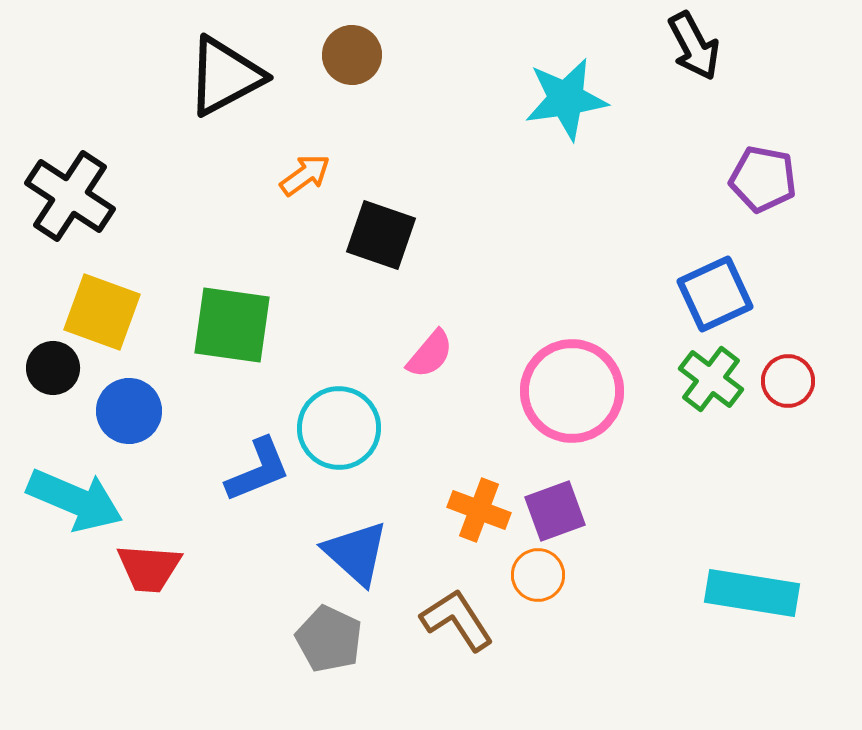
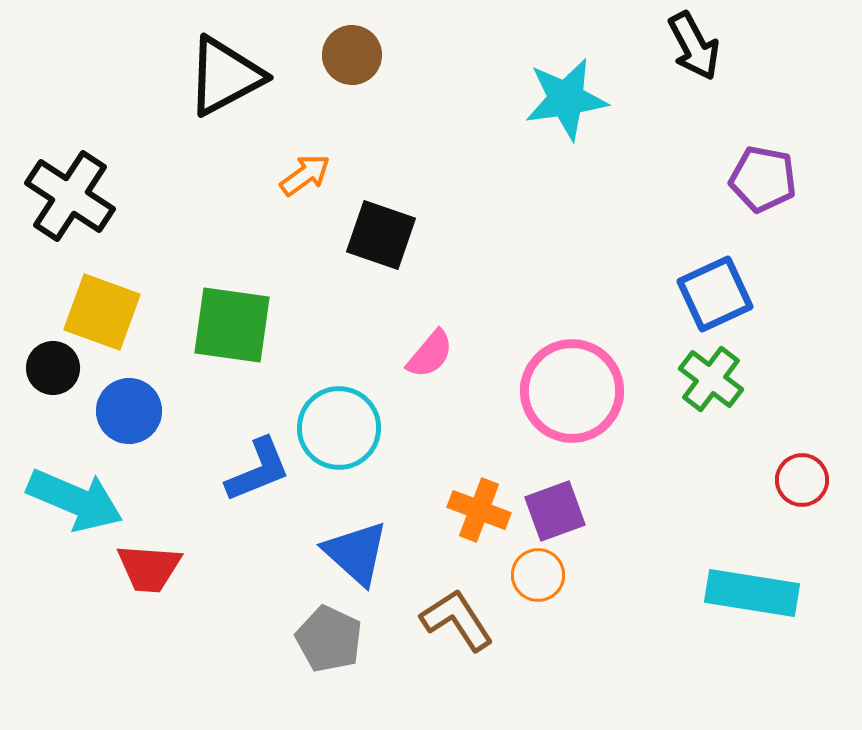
red circle: moved 14 px right, 99 px down
